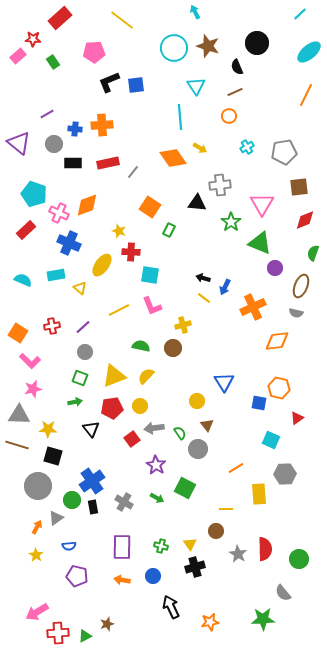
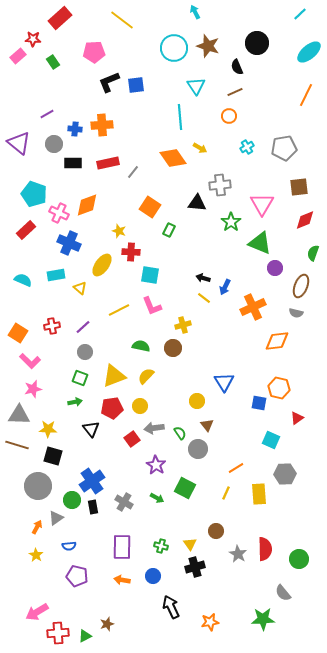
gray pentagon at (284, 152): moved 4 px up
yellow line at (226, 509): moved 16 px up; rotated 64 degrees counterclockwise
